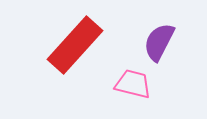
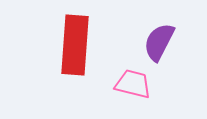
red rectangle: rotated 38 degrees counterclockwise
